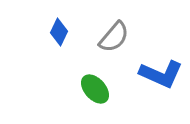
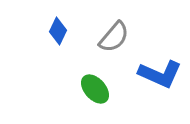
blue diamond: moved 1 px left, 1 px up
blue L-shape: moved 1 px left
